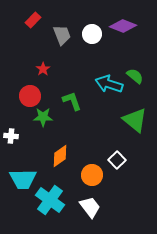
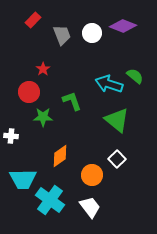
white circle: moved 1 px up
red circle: moved 1 px left, 4 px up
green triangle: moved 18 px left
white square: moved 1 px up
